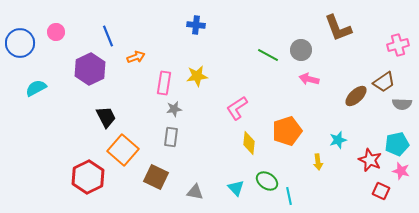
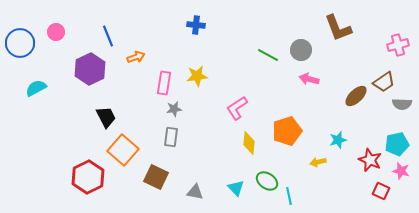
yellow arrow: rotated 84 degrees clockwise
